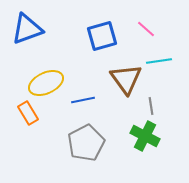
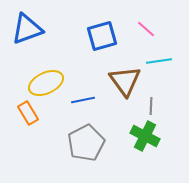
brown triangle: moved 1 px left, 2 px down
gray line: rotated 12 degrees clockwise
